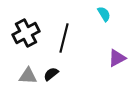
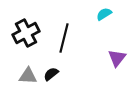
cyan semicircle: rotated 91 degrees counterclockwise
purple triangle: rotated 24 degrees counterclockwise
